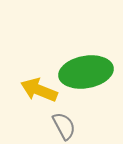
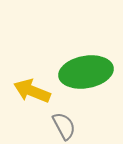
yellow arrow: moved 7 px left, 1 px down
